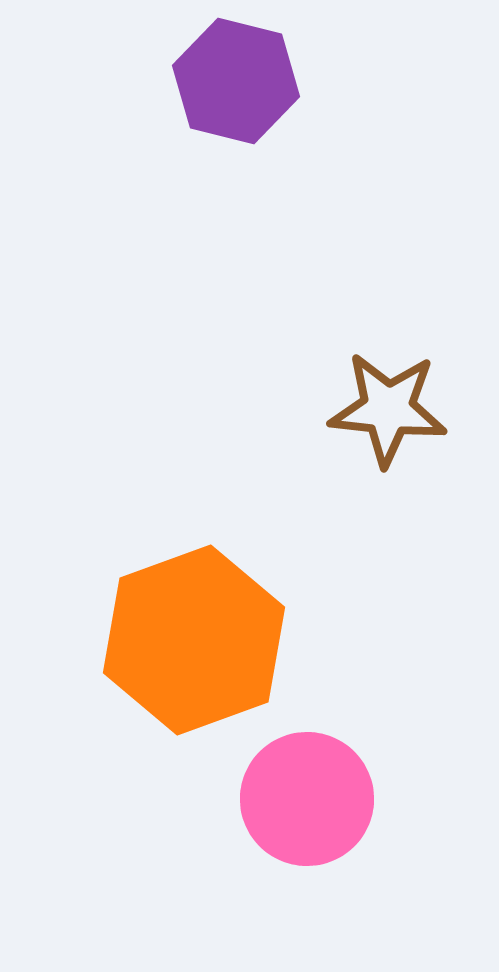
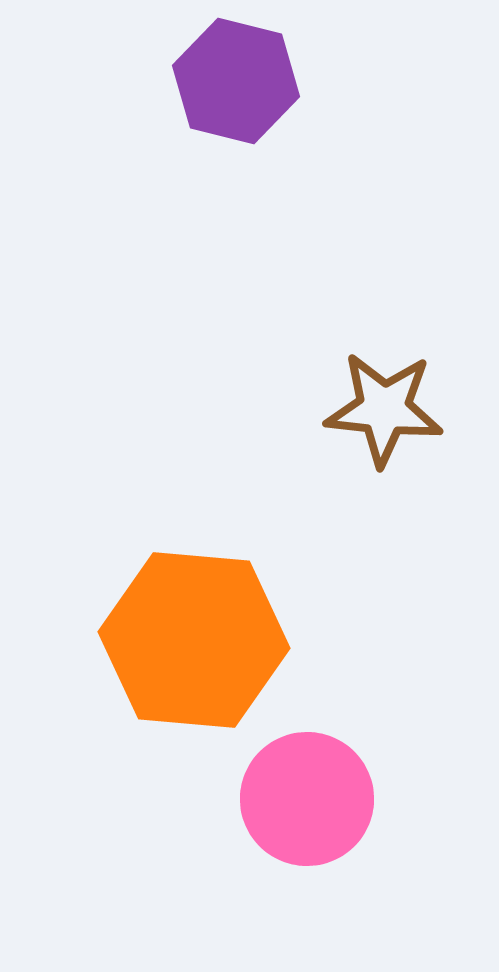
brown star: moved 4 px left
orange hexagon: rotated 25 degrees clockwise
